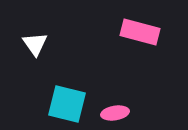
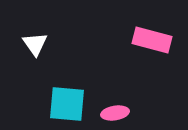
pink rectangle: moved 12 px right, 8 px down
cyan square: rotated 9 degrees counterclockwise
